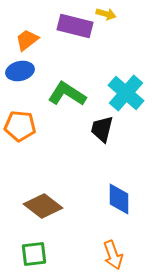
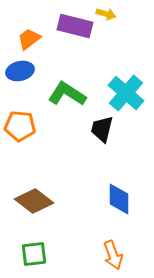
orange trapezoid: moved 2 px right, 1 px up
brown diamond: moved 9 px left, 5 px up
